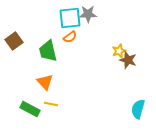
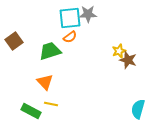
green trapezoid: moved 2 px right; rotated 85 degrees clockwise
green rectangle: moved 1 px right, 2 px down
